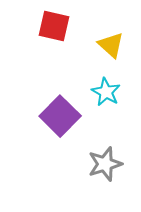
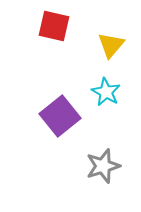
yellow triangle: rotated 28 degrees clockwise
purple square: rotated 6 degrees clockwise
gray star: moved 2 px left, 2 px down
